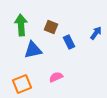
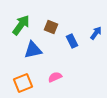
green arrow: rotated 40 degrees clockwise
blue rectangle: moved 3 px right, 1 px up
pink semicircle: moved 1 px left
orange square: moved 1 px right, 1 px up
